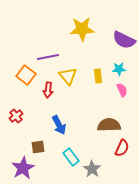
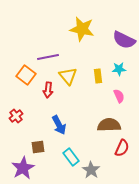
yellow star: rotated 15 degrees clockwise
pink semicircle: moved 3 px left, 6 px down
gray star: moved 1 px left, 1 px down
